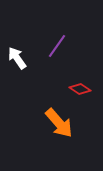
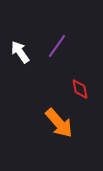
white arrow: moved 3 px right, 6 px up
red diamond: rotated 45 degrees clockwise
